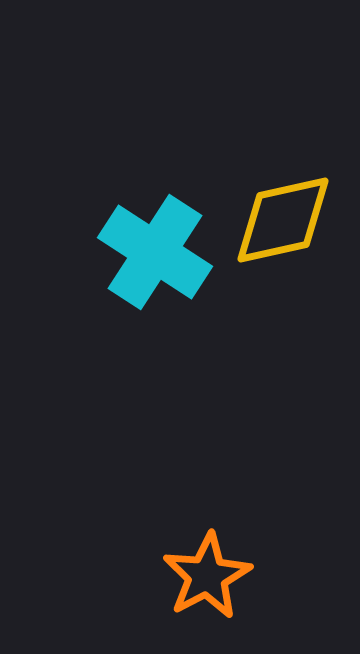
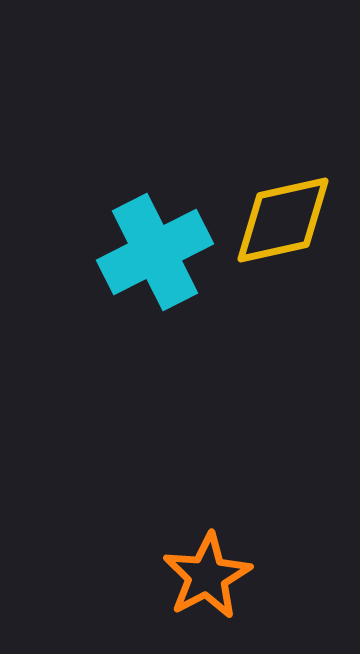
cyan cross: rotated 30 degrees clockwise
